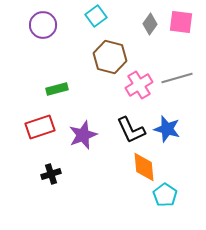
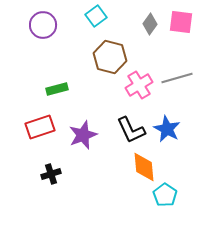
blue star: rotated 12 degrees clockwise
